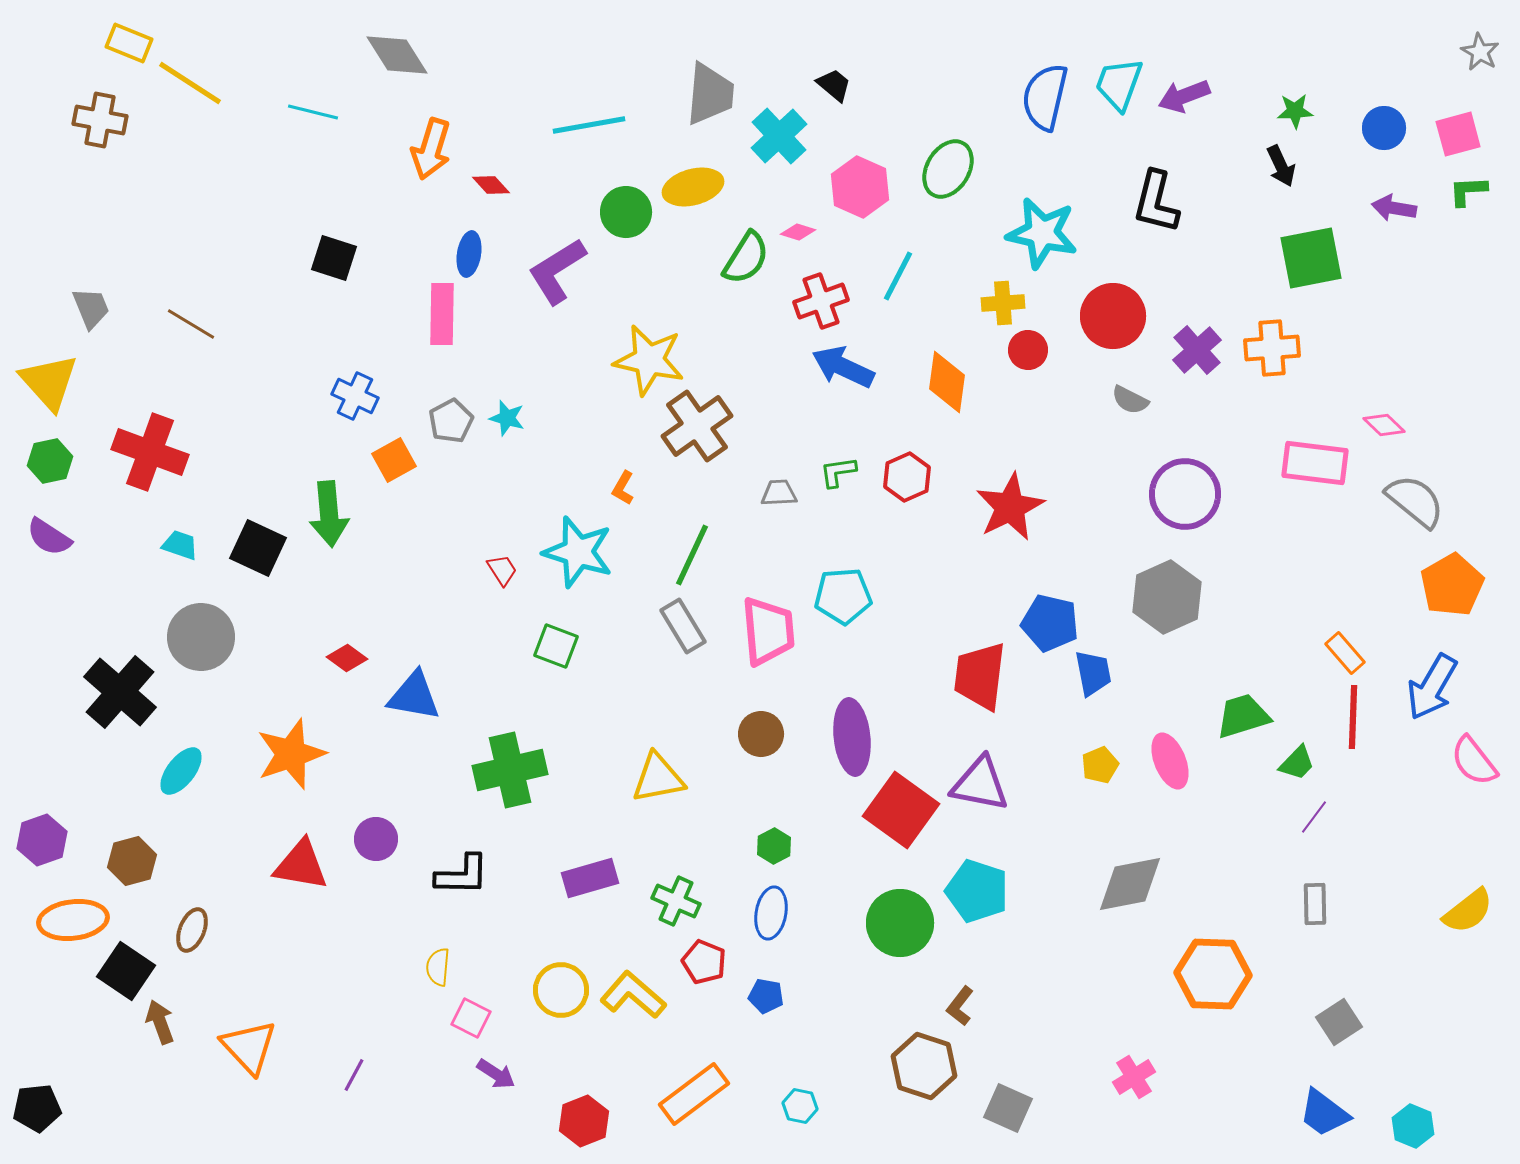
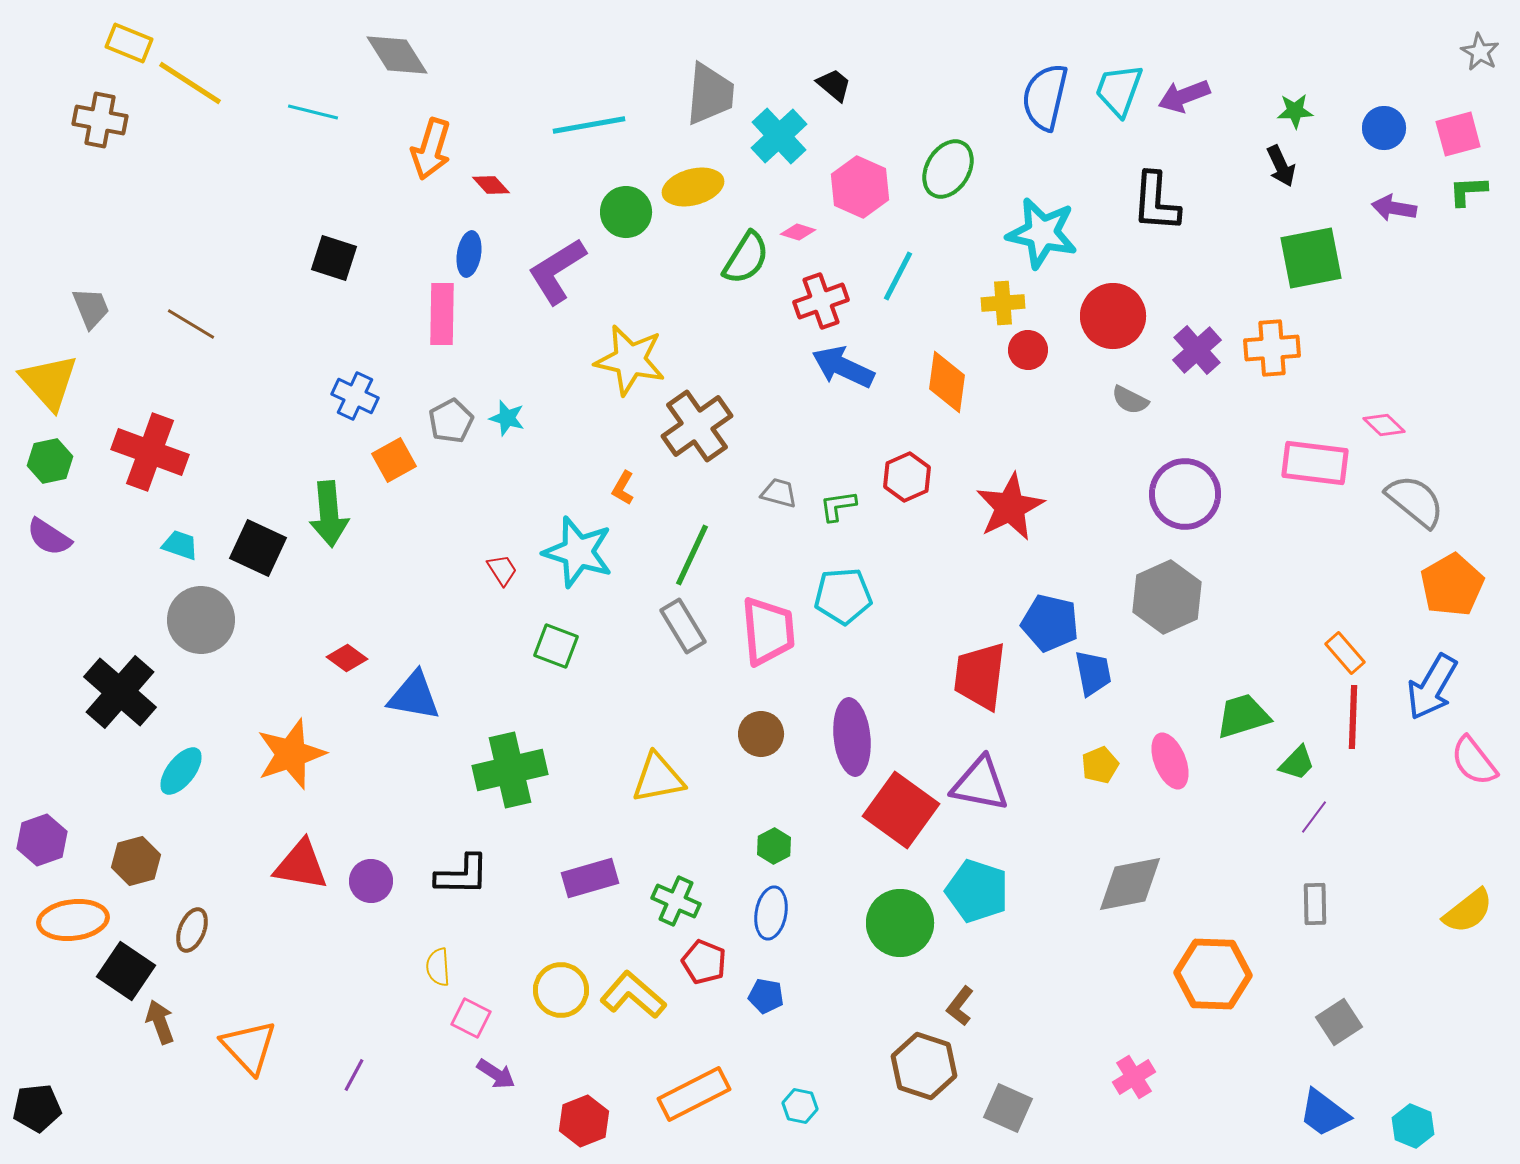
cyan trapezoid at (1119, 84): moved 6 px down
black L-shape at (1156, 202): rotated 10 degrees counterclockwise
yellow star at (649, 360): moved 19 px left
green L-shape at (838, 472): moved 34 px down
gray trapezoid at (779, 493): rotated 18 degrees clockwise
gray circle at (201, 637): moved 17 px up
purple circle at (376, 839): moved 5 px left, 42 px down
brown hexagon at (132, 861): moved 4 px right
yellow semicircle at (438, 967): rotated 9 degrees counterclockwise
orange rectangle at (694, 1094): rotated 10 degrees clockwise
